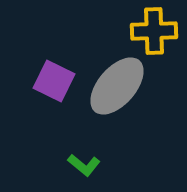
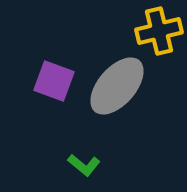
yellow cross: moved 5 px right; rotated 12 degrees counterclockwise
purple square: rotated 6 degrees counterclockwise
